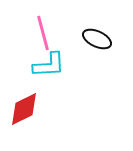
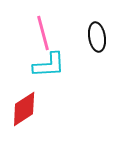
black ellipse: moved 2 px up; rotated 56 degrees clockwise
red diamond: rotated 6 degrees counterclockwise
